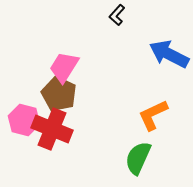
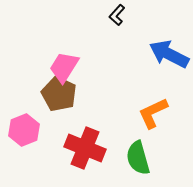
orange L-shape: moved 2 px up
pink hexagon: moved 10 px down; rotated 24 degrees clockwise
red cross: moved 33 px right, 19 px down
green semicircle: rotated 40 degrees counterclockwise
